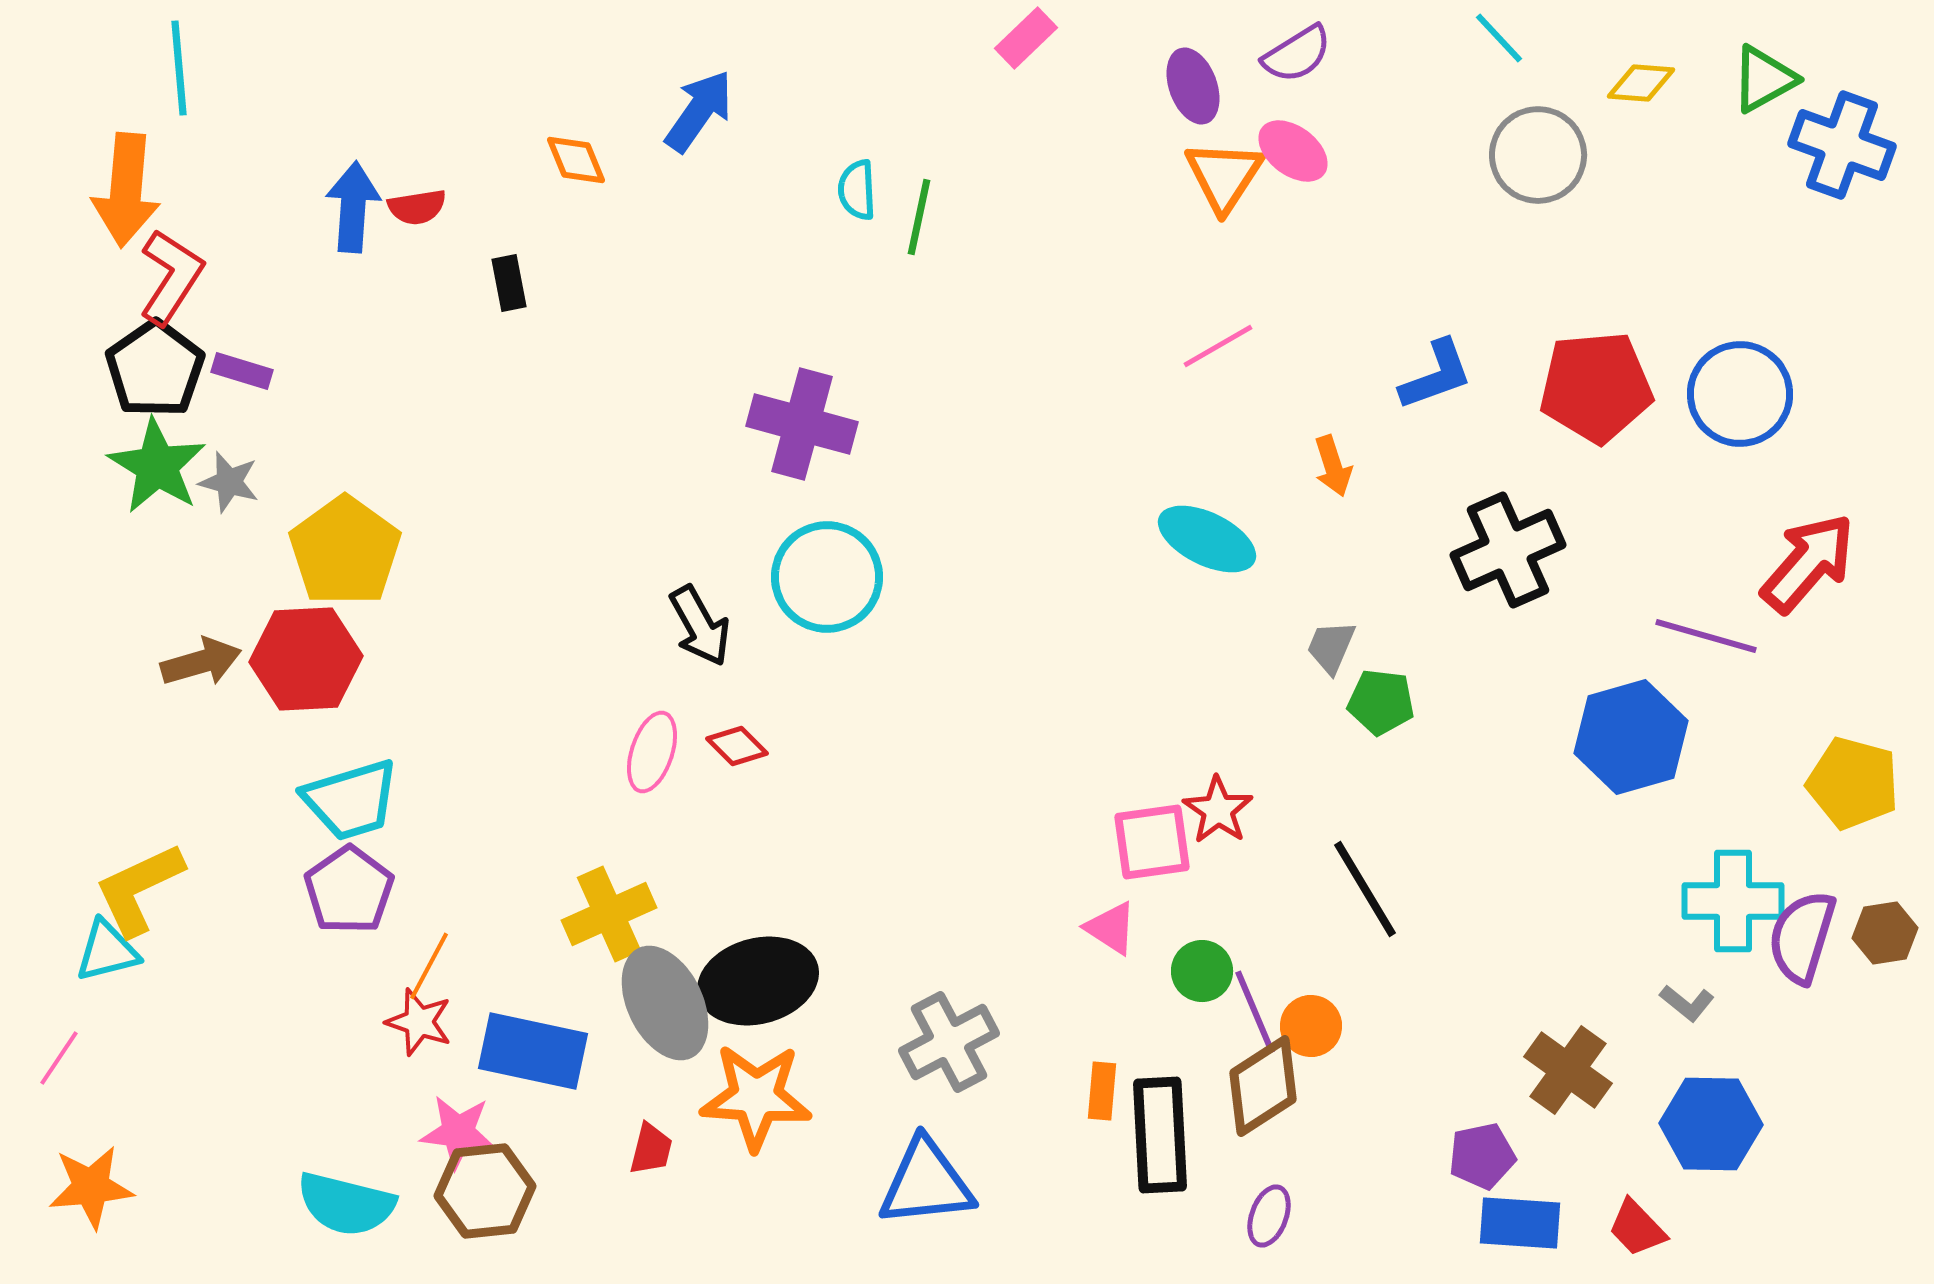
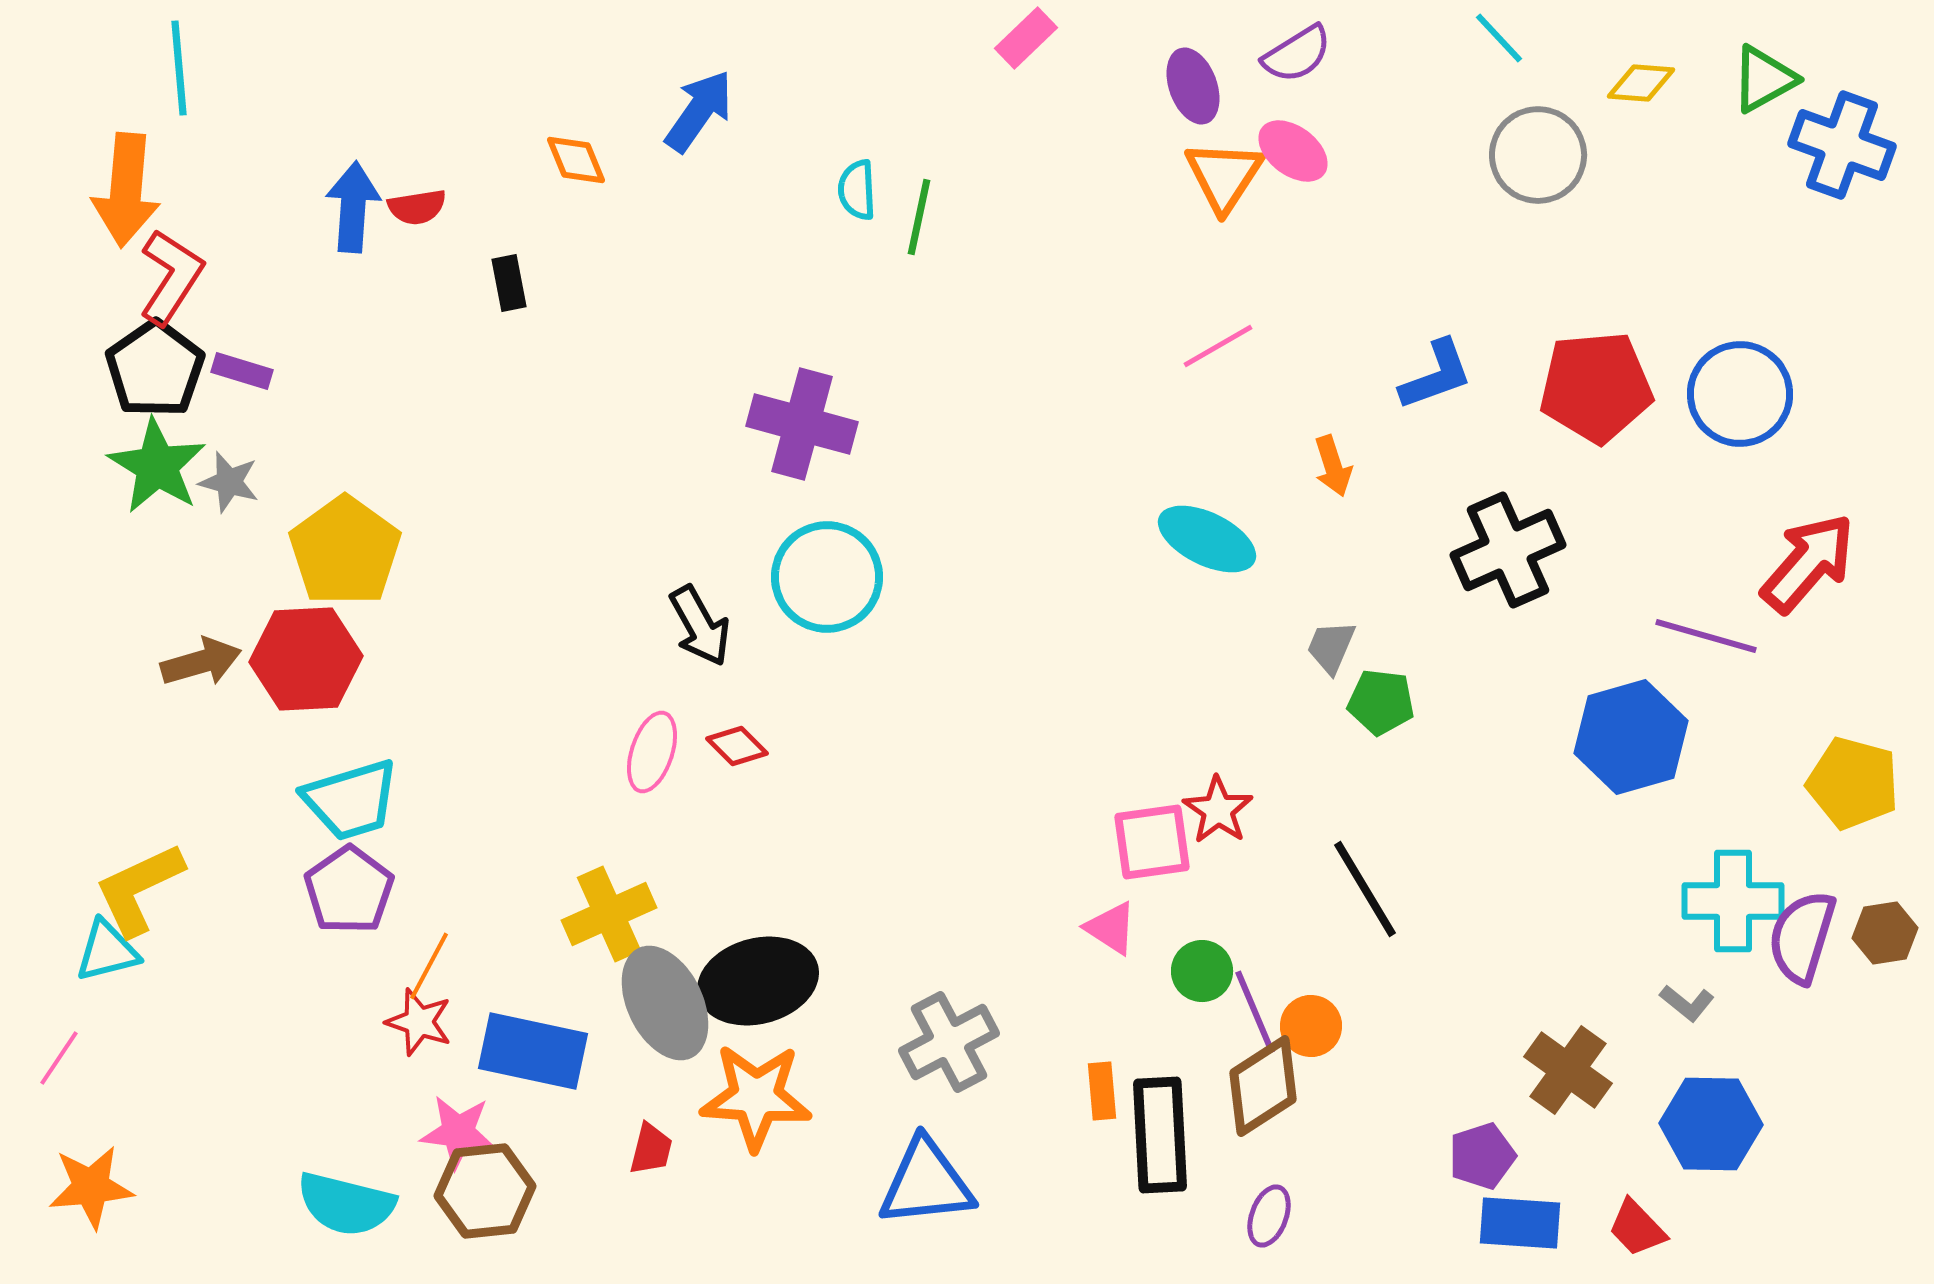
orange rectangle at (1102, 1091): rotated 10 degrees counterclockwise
purple pentagon at (1482, 1156): rotated 6 degrees counterclockwise
